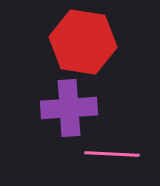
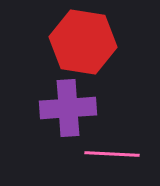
purple cross: moved 1 px left
